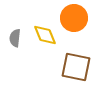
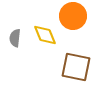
orange circle: moved 1 px left, 2 px up
